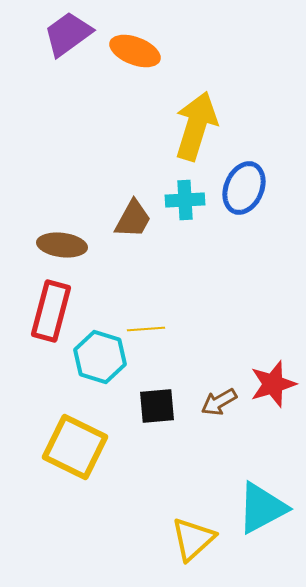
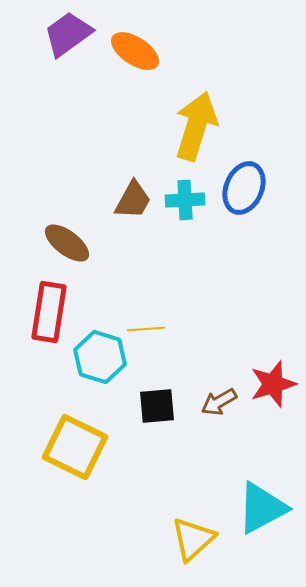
orange ellipse: rotated 12 degrees clockwise
brown trapezoid: moved 19 px up
brown ellipse: moved 5 px right, 2 px up; rotated 30 degrees clockwise
red rectangle: moved 2 px left, 1 px down; rotated 6 degrees counterclockwise
